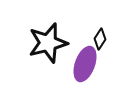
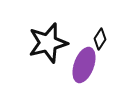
purple ellipse: moved 1 px left, 1 px down
